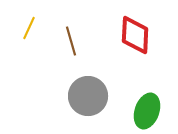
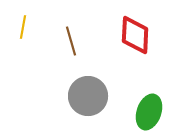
yellow line: moved 6 px left, 1 px up; rotated 15 degrees counterclockwise
green ellipse: moved 2 px right, 1 px down
